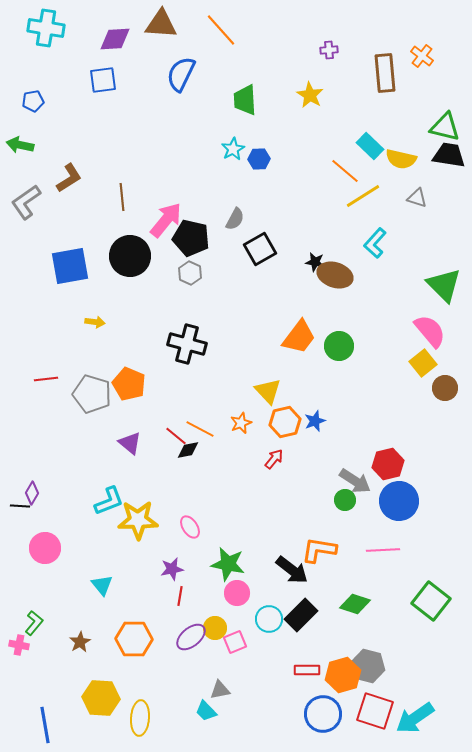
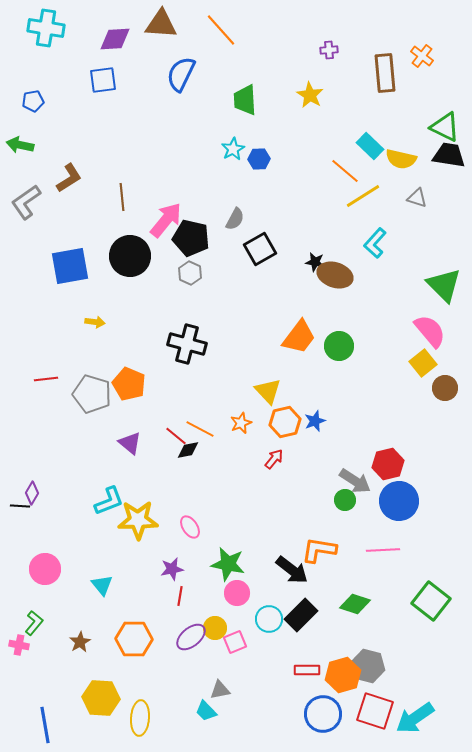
green triangle at (445, 127): rotated 12 degrees clockwise
pink circle at (45, 548): moved 21 px down
